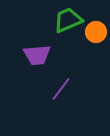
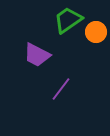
green trapezoid: rotated 12 degrees counterclockwise
purple trapezoid: rotated 32 degrees clockwise
